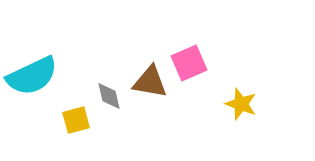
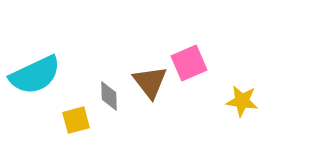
cyan semicircle: moved 3 px right, 1 px up
brown triangle: rotated 42 degrees clockwise
gray diamond: rotated 12 degrees clockwise
yellow star: moved 1 px right, 3 px up; rotated 12 degrees counterclockwise
